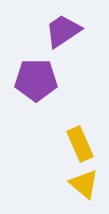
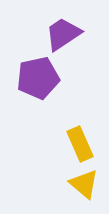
purple trapezoid: moved 3 px down
purple pentagon: moved 2 px right, 2 px up; rotated 12 degrees counterclockwise
